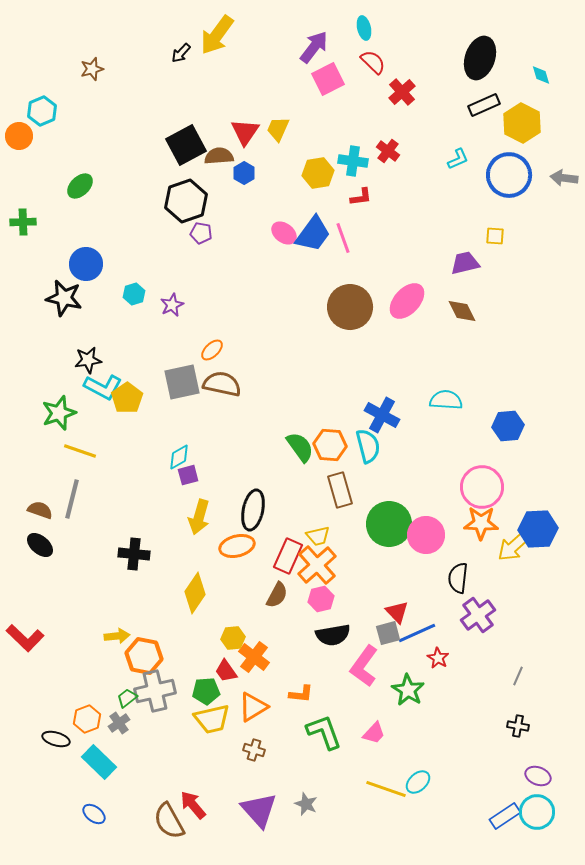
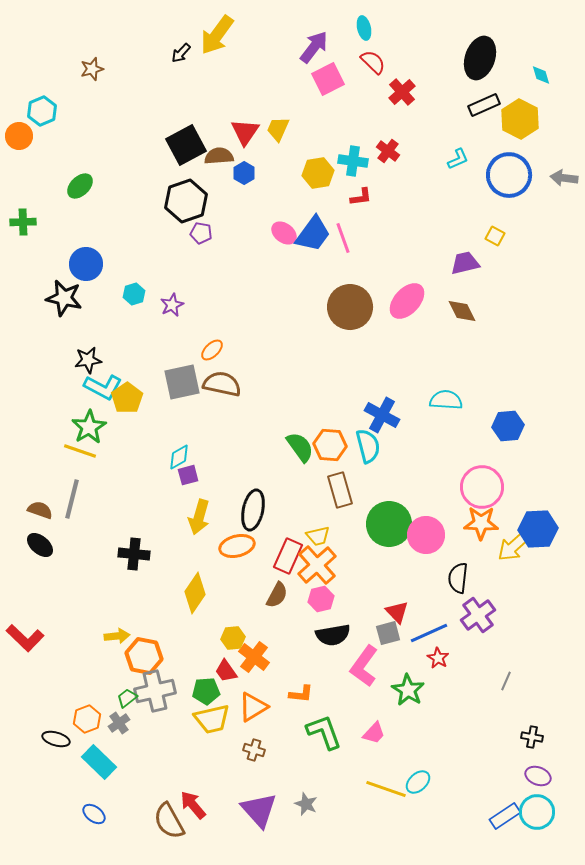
yellow hexagon at (522, 123): moved 2 px left, 4 px up
yellow square at (495, 236): rotated 24 degrees clockwise
green star at (59, 413): moved 30 px right, 14 px down; rotated 12 degrees counterclockwise
blue line at (417, 633): moved 12 px right
gray line at (518, 676): moved 12 px left, 5 px down
black cross at (518, 726): moved 14 px right, 11 px down
